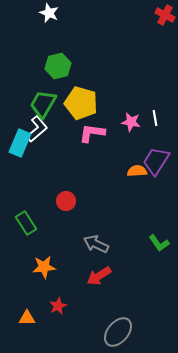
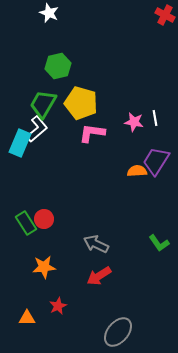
pink star: moved 3 px right
red circle: moved 22 px left, 18 px down
